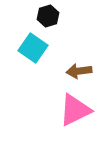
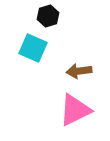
cyan square: rotated 12 degrees counterclockwise
